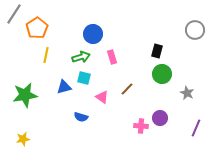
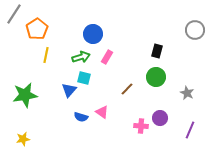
orange pentagon: moved 1 px down
pink rectangle: moved 5 px left; rotated 48 degrees clockwise
green circle: moved 6 px left, 3 px down
blue triangle: moved 5 px right, 3 px down; rotated 35 degrees counterclockwise
pink triangle: moved 15 px down
purple line: moved 6 px left, 2 px down
